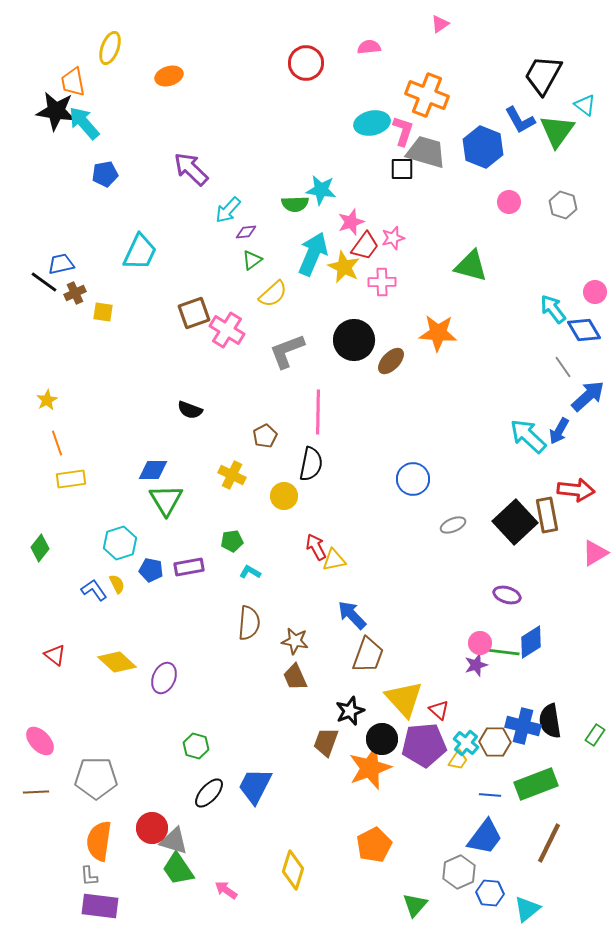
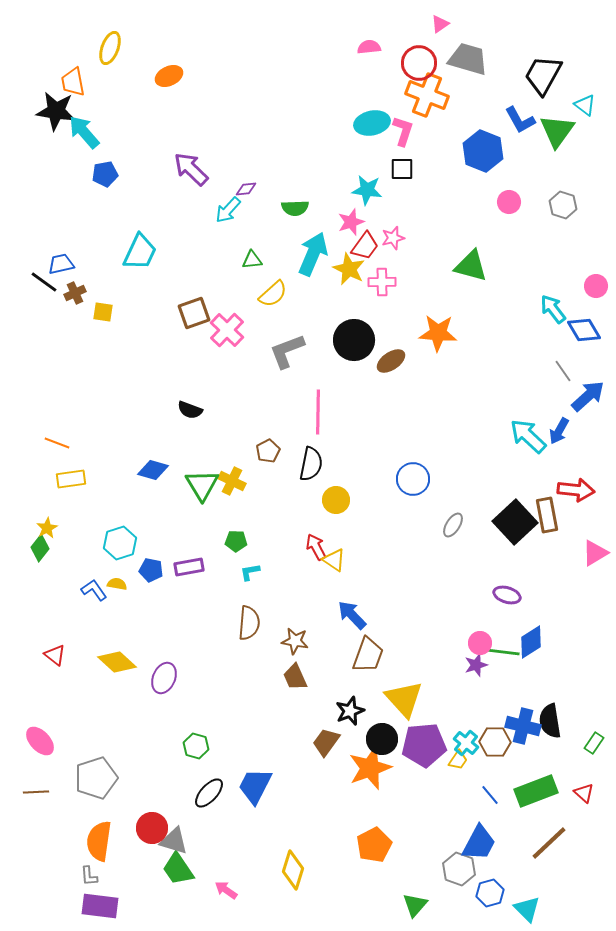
red circle at (306, 63): moved 113 px right
orange ellipse at (169, 76): rotated 8 degrees counterclockwise
cyan arrow at (84, 123): moved 9 px down
blue hexagon at (483, 147): moved 4 px down
gray trapezoid at (426, 152): moved 42 px right, 93 px up
cyan star at (321, 190): moved 46 px right
green semicircle at (295, 204): moved 4 px down
purple diamond at (246, 232): moved 43 px up
green triangle at (252, 260): rotated 30 degrees clockwise
yellow star at (344, 267): moved 5 px right, 2 px down
pink circle at (595, 292): moved 1 px right, 6 px up
pink cross at (227, 330): rotated 12 degrees clockwise
brown ellipse at (391, 361): rotated 12 degrees clockwise
gray line at (563, 367): moved 4 px down
yellow star at (47, 400): moved 128 px down
brown pentagon at (265, 436): moved 3 px right, 15 px down
orange line at (57, 443): rotated 50 degrees counterclockwise
blue diamond at (153, 470): rotated 16 degrees clockwise
yellow cross at (232, 475): moved 6 px down
yellow circle at (284, 496): moved 52 px right, 4 px down
green triangle at (166, 500): moved 36 px right, 15 px up
gray ellipse at (453, 525): rotated 35 degrees counterclockwise
green pentagon at (232, 541): moved 4 px right; rotated 10 degrees clockwise
yellow triangle at (334, 560): rotated 45 degrees clockwise
cyan L-shape at (250, 572): rotated 40 degrees counterclockwise
yellow semicircle at (117, 584): rotated 54 degrees counterclockwise
red triangle at (439, 710): moved 145 px right, 83 px down
green rectangle at (595, 735): moved 1 px left, 8 px down
brown trapezoid at (326, 742): rotated 16 degrees clockwise
gray pentagon at (96, 778): rotated 18 degrees counterclockwise
green rectangle at (536, 784): moved 7 px down
blue line at (490, 795): rotated 45 degrees clockwise
blue trapezoid at (485, 837): moved 6 px left, 6 px down; rotated 9 degrees counterclockwise
brown line at (549, 843): rotated 21 degrees clockwise
gray hexagon at (459, 872): moved 3 px up; rotated 16 degrees counterclockwise
blue hexagon at (490, 893): rotated 20 degrees counterclockwise
cyan triangle at (527, 909): rotated 36 degrees counterclockwise
